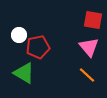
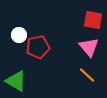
green triangle: moved 8 px left, 8 px down
